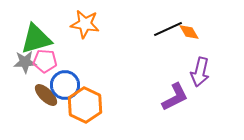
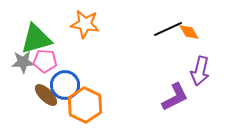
gray star: moved 2 px left
purple arrow: moved 1 px up
